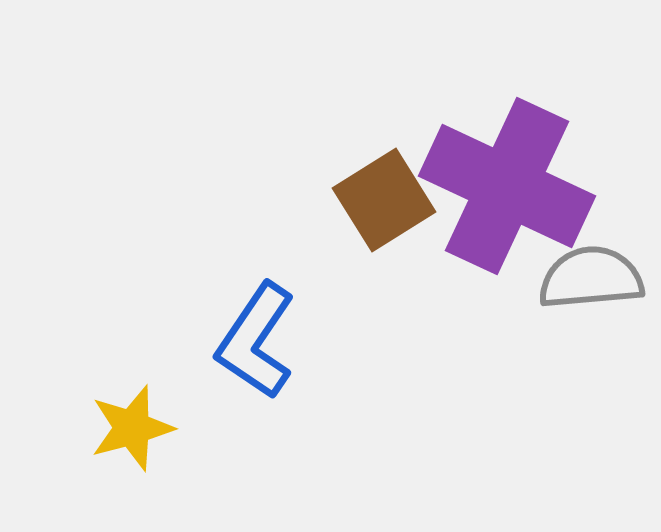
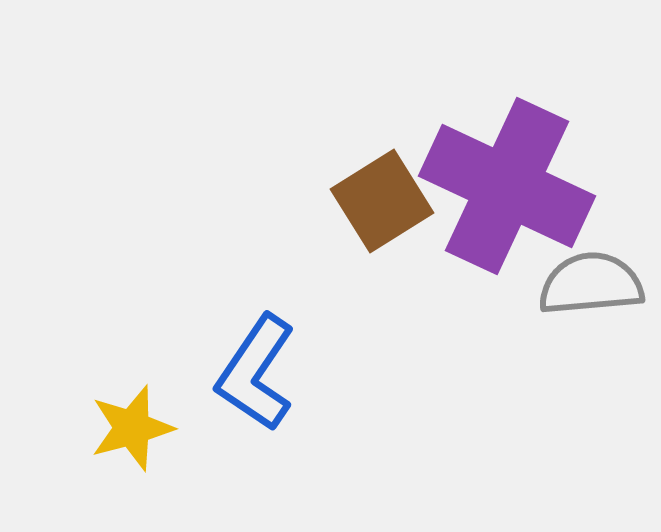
brown square: moved 2 px left, 1 px down
gray semicircle: moved 6 px down
blue L-shape: moved 32 px down
